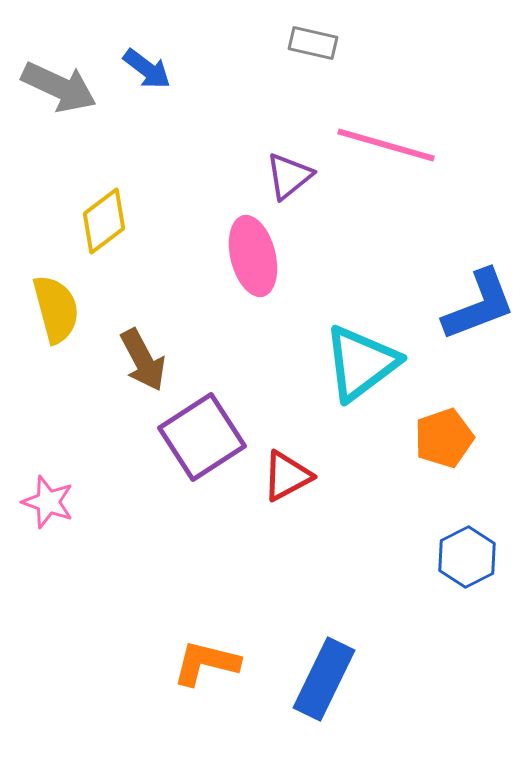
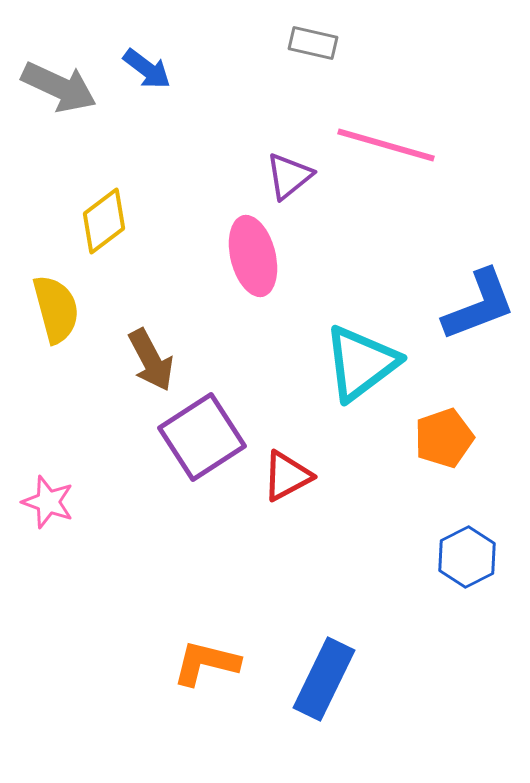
brown arrow: moved 8 px right
